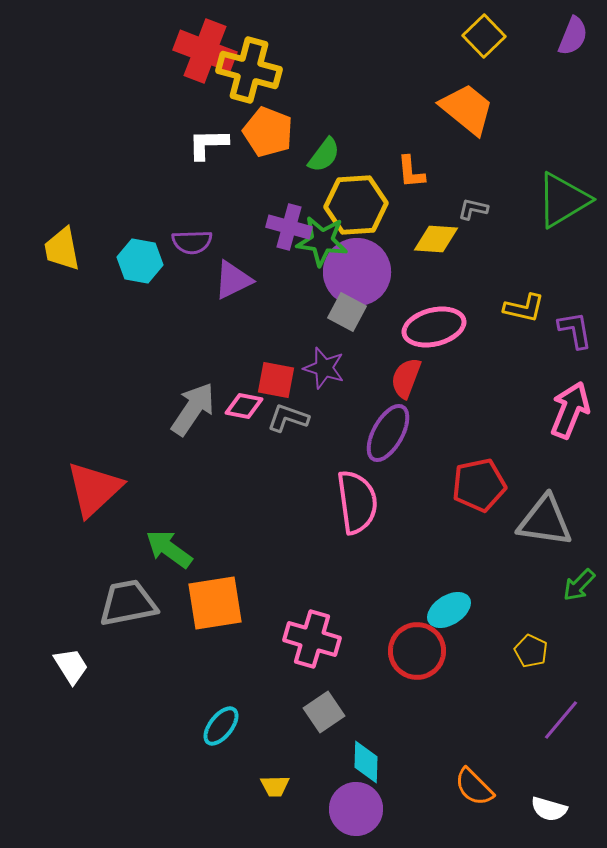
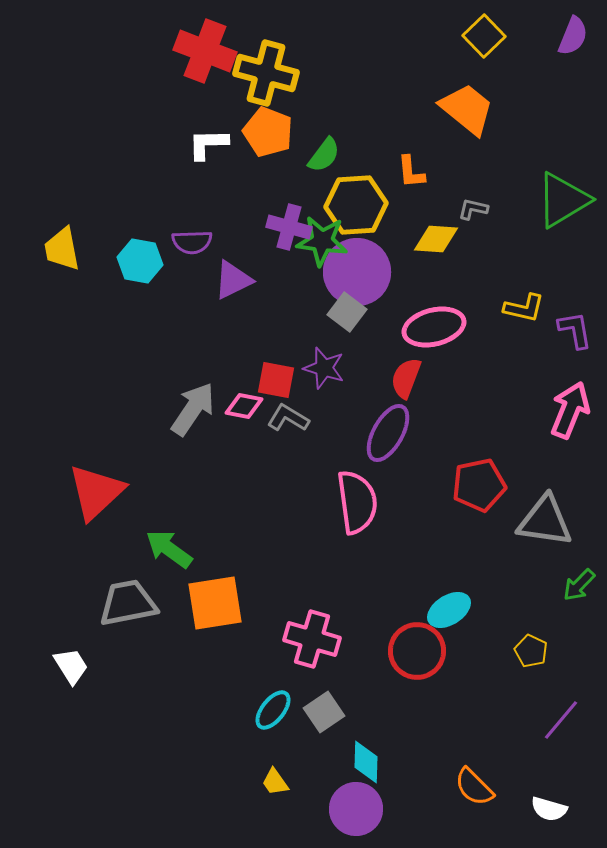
yellow cross at (249, 70): moved 17 px right, 3 px down
gray square at (347, 312): rotated 9 degrees clockwise
gray L-shape at (288, 418): rotated 12 degrees clockwise
red triangle at (94, 489): moved 2 px right, 3 px down
cyan ellipse at (221, 726): moved 52 px right, 16 px up
yellow trapezoid at (275, 786): moved 4 px up; rotated 56 degrees clockwise
